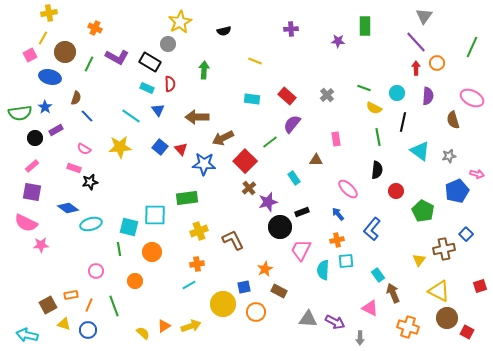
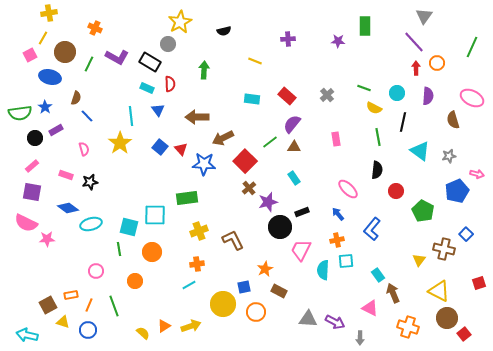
purple cross at (291, 29): moved 3 px left, 10 px down
purple line at (416, 42): moved 2 px left
cyan line at (131, 116): rotated 48 degrees clockwise
yellow star at (120, 147): moved 4 px up; rotated 30 degrees counterclockwise
pink semicircle at (84, 149): rotated 136 degrees counterclockwise
brown triangle at (316, 160): moved 22 px left, 13 px up
pink rectangle at (74, 168): moved 8 px left, 7 px down
pink star at (41, 245): moved 6 px right, 6 px up
brown cross at (444, 249): rotated 25 degrees clockwise
red square at (480, 286): moved 1 px left, 3 px up
yellow triangle at (64, 324): moved 1 px left, 2 px up
red square at (467, 332): moved 3 px left, 2 px down; rotated 24 degrees clockwise
